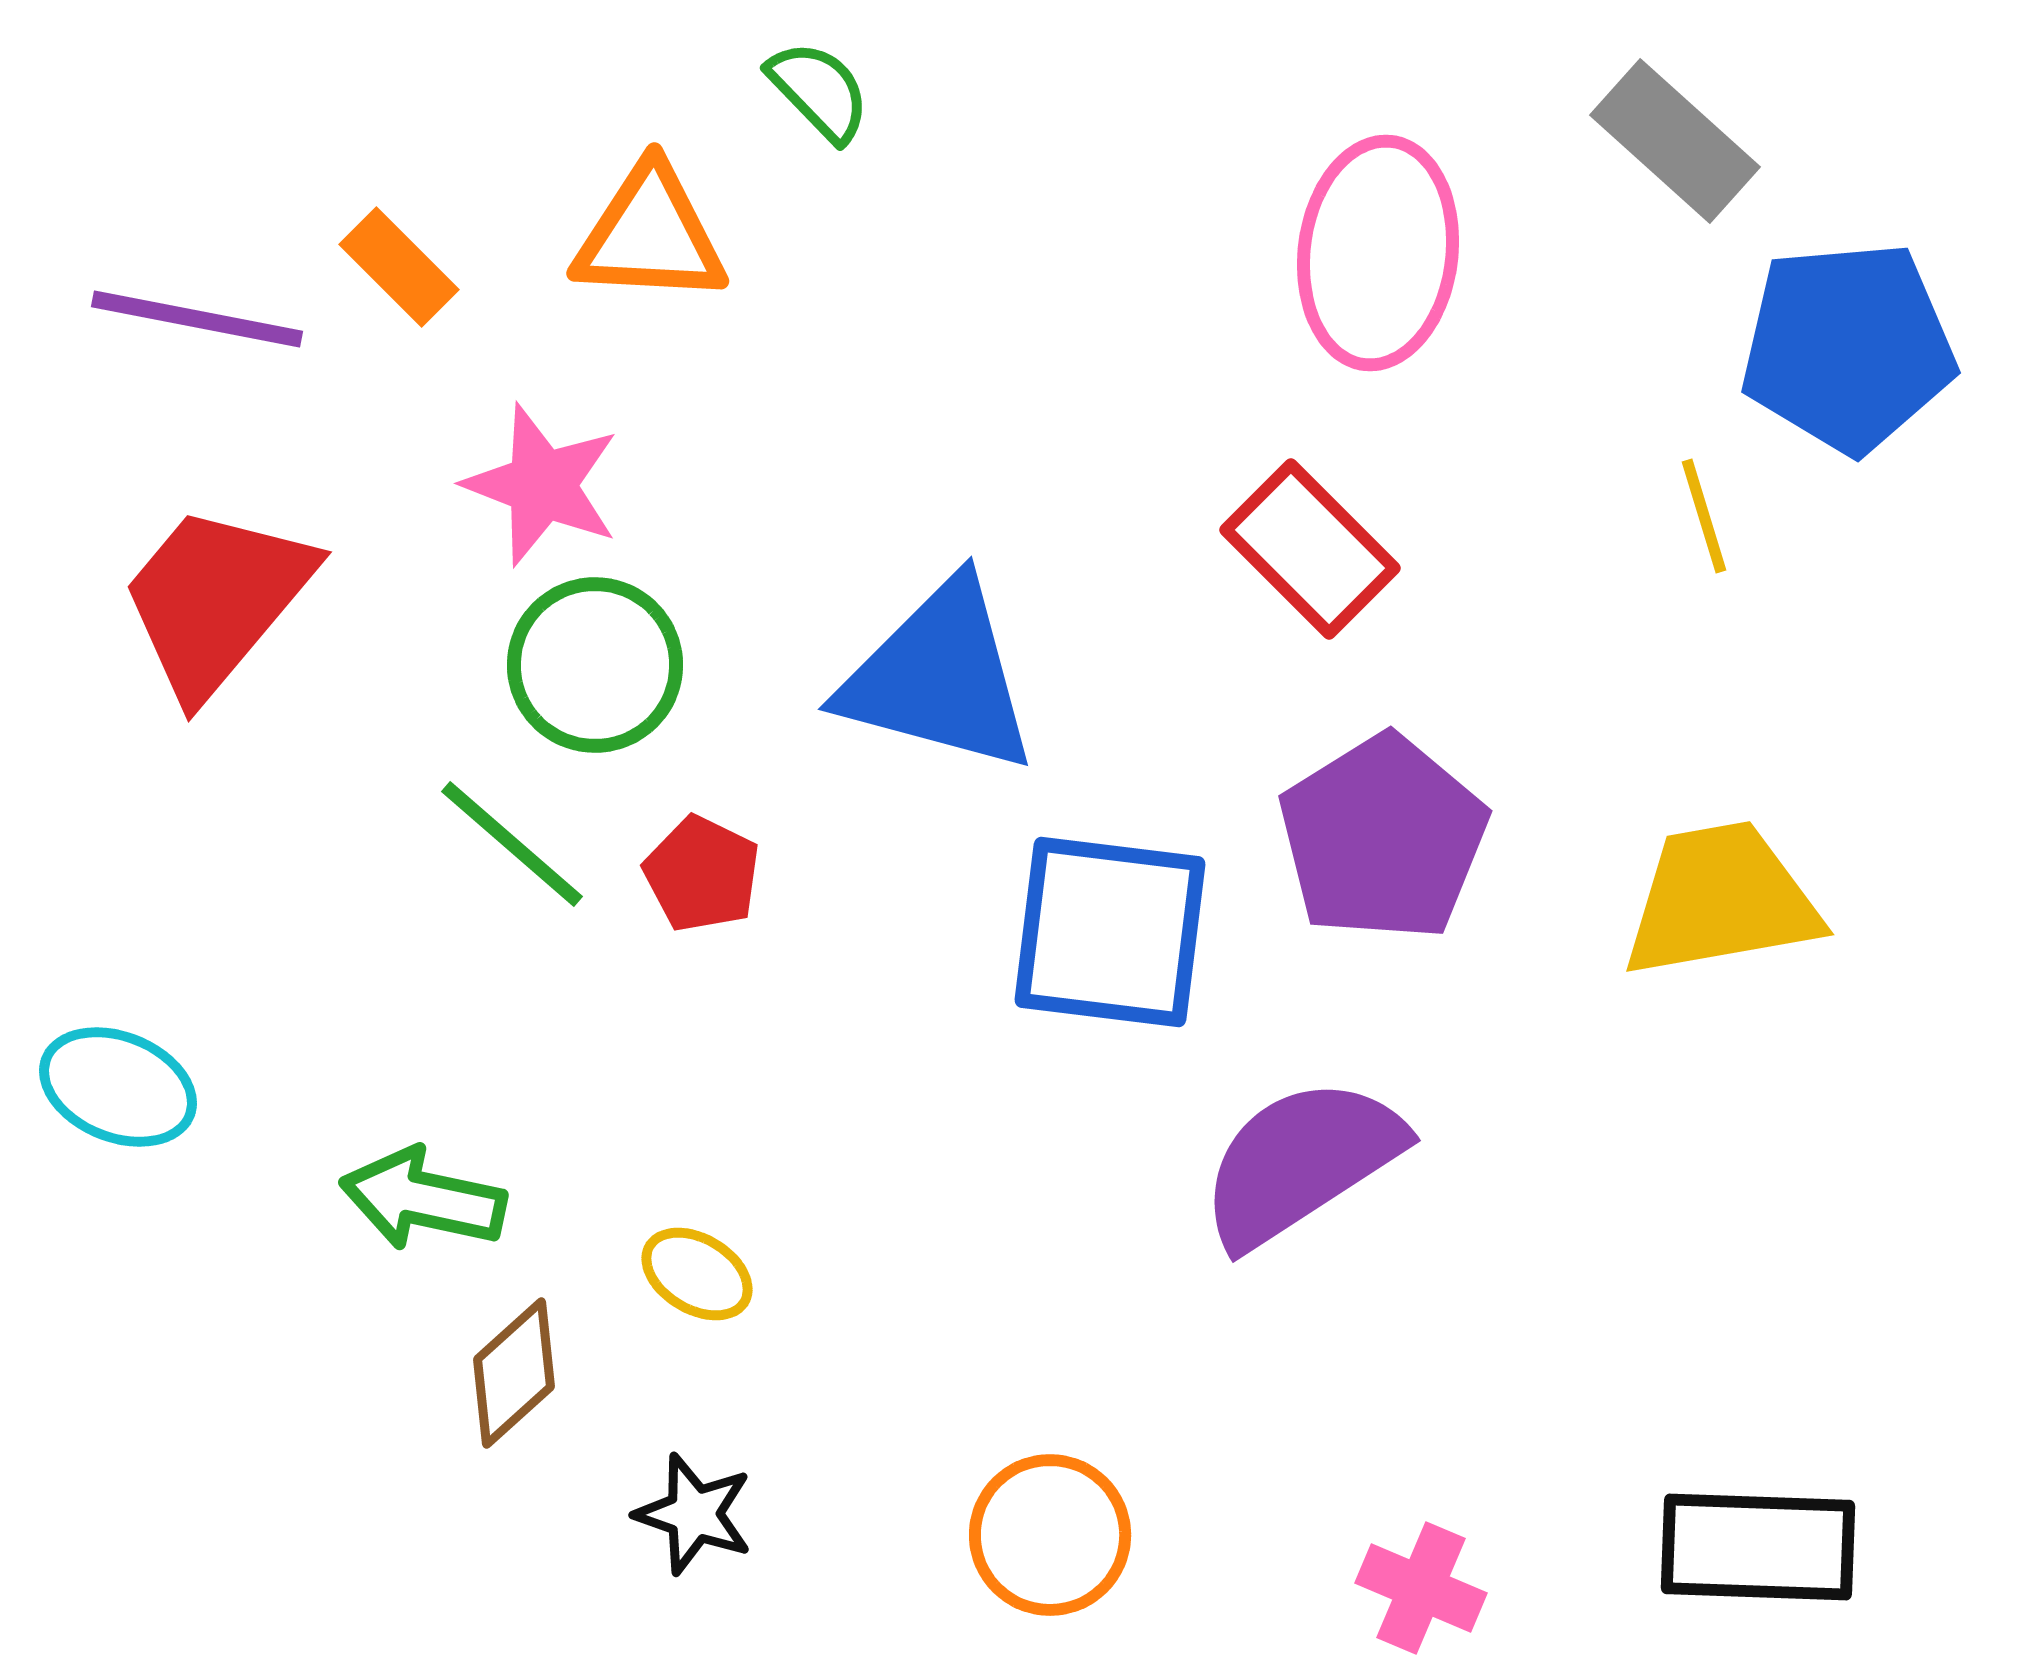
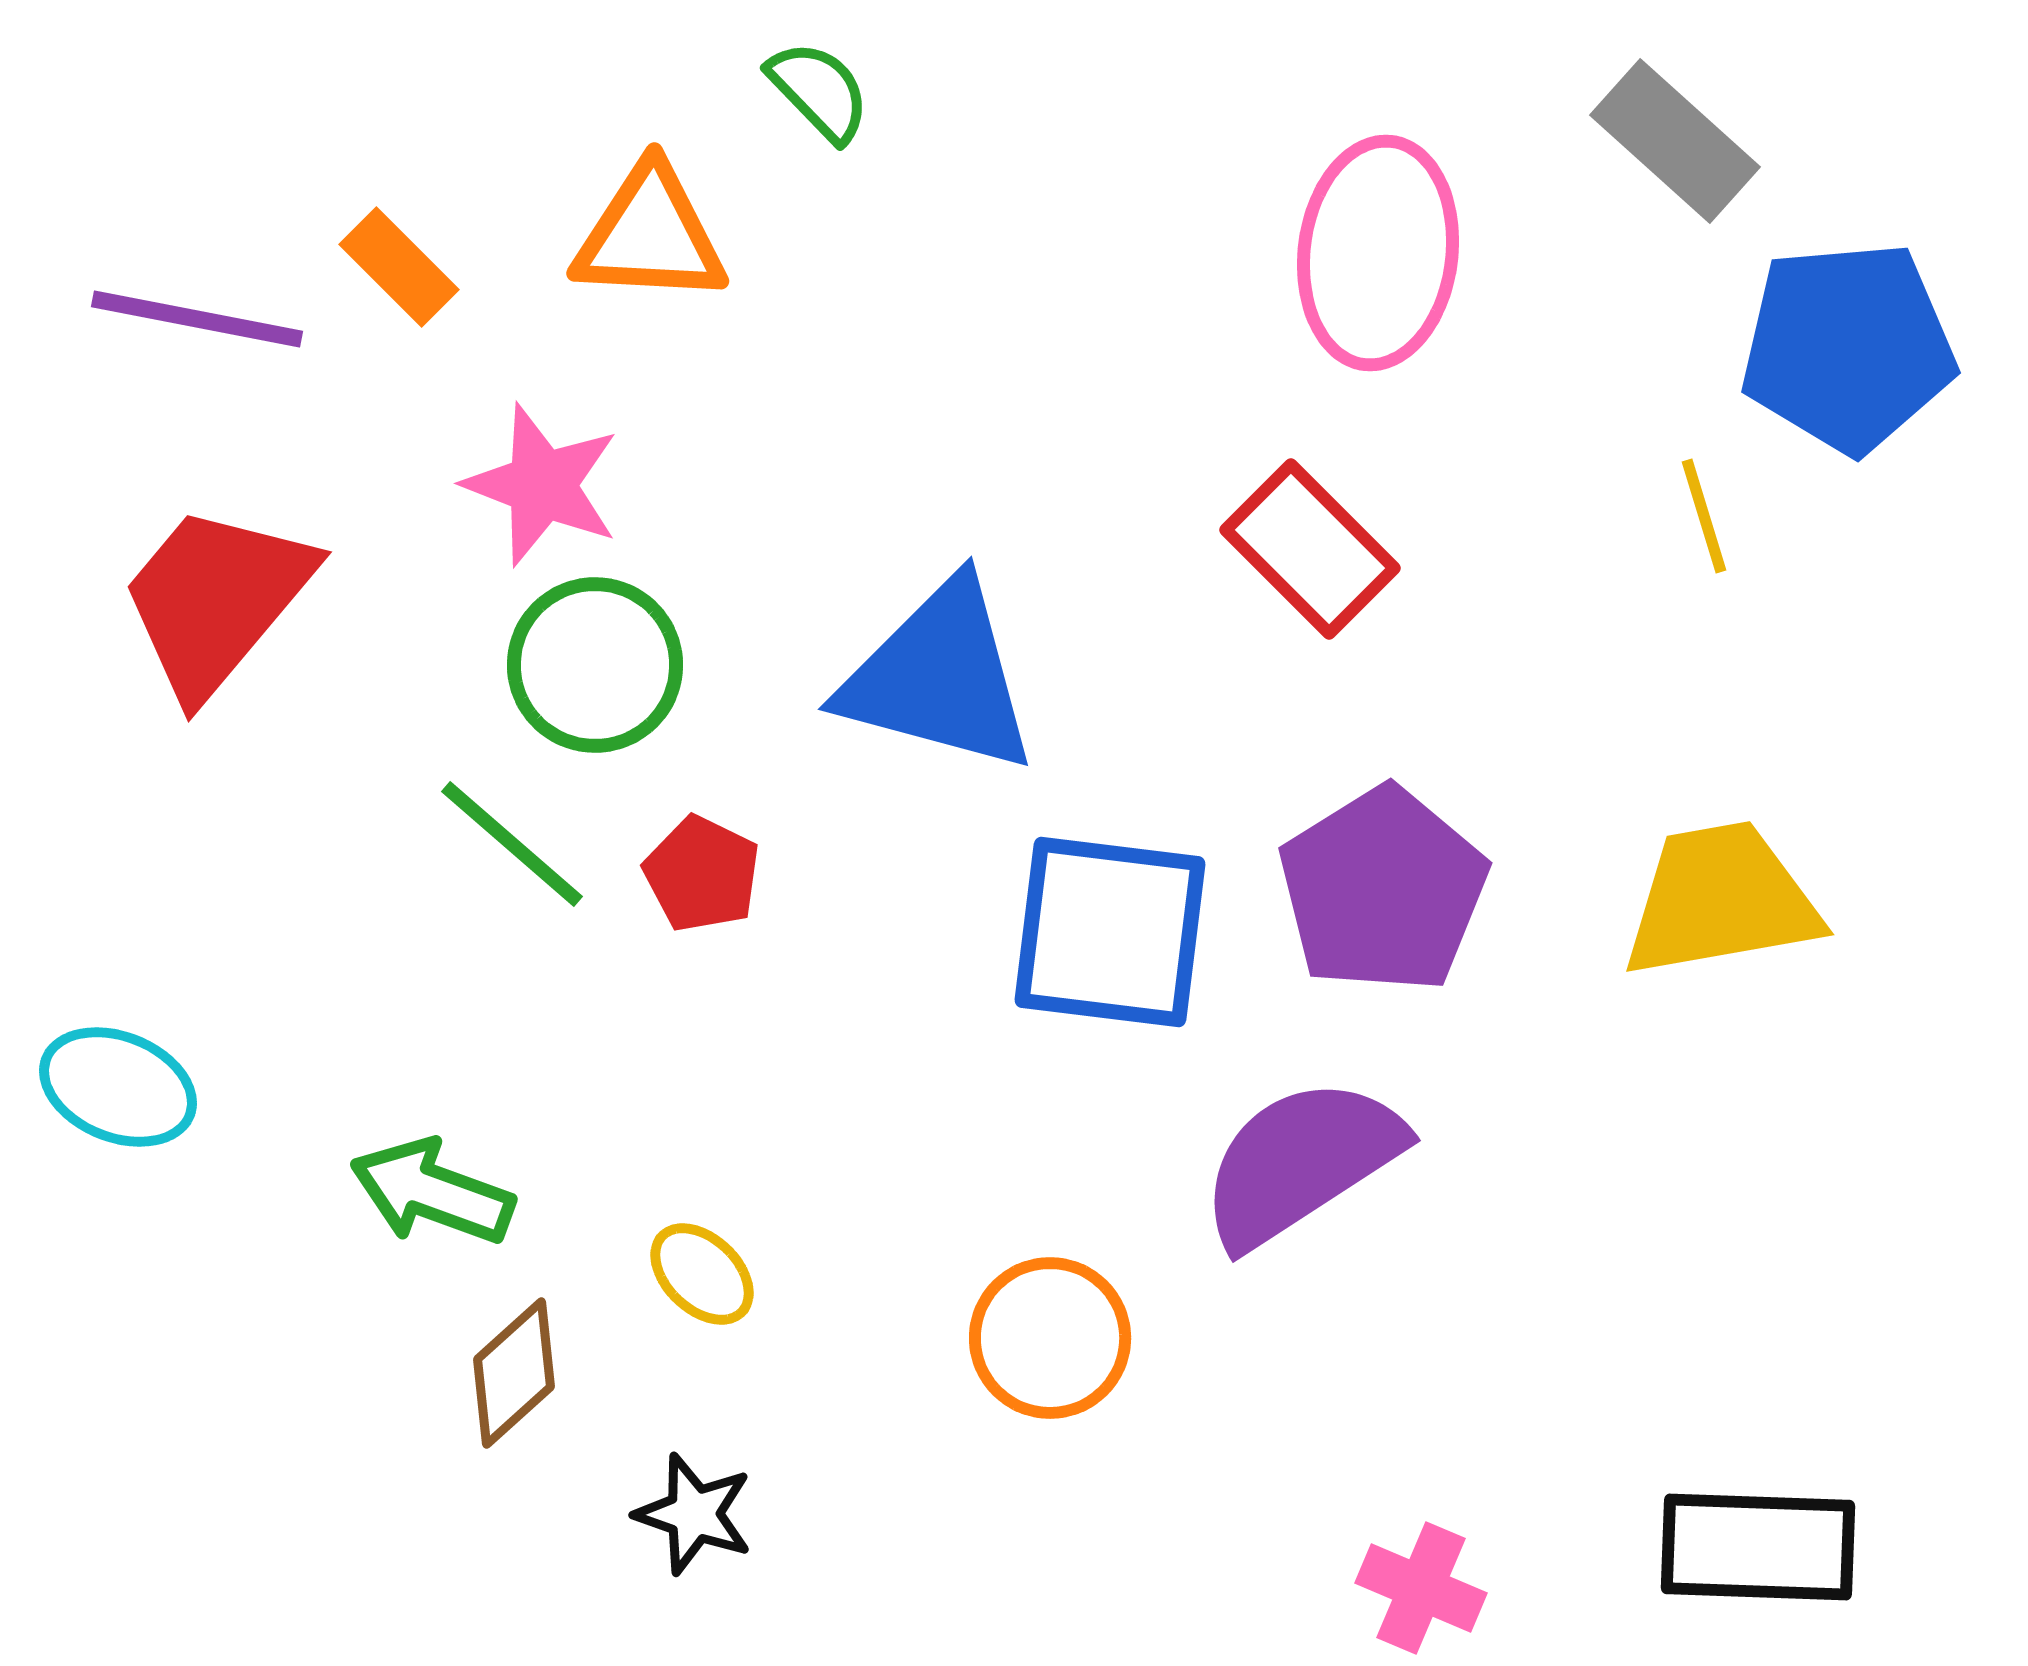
purple pentagon: moved 52 px down
green arrow: moved 9 px right, 7 px up; rotated 8 degrees clockwise
yellow ellipse: moved 5 px right; rotated 13 degrees clockwise
orange circle: moved 197 px up
